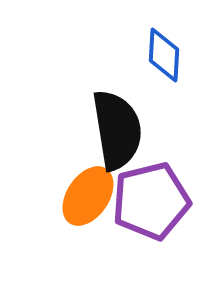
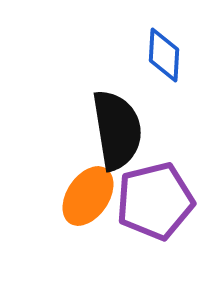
purple pentagon: moved 4 px right
